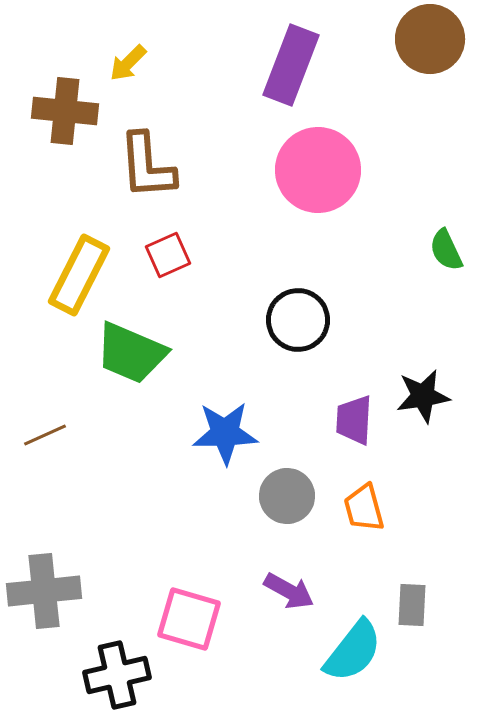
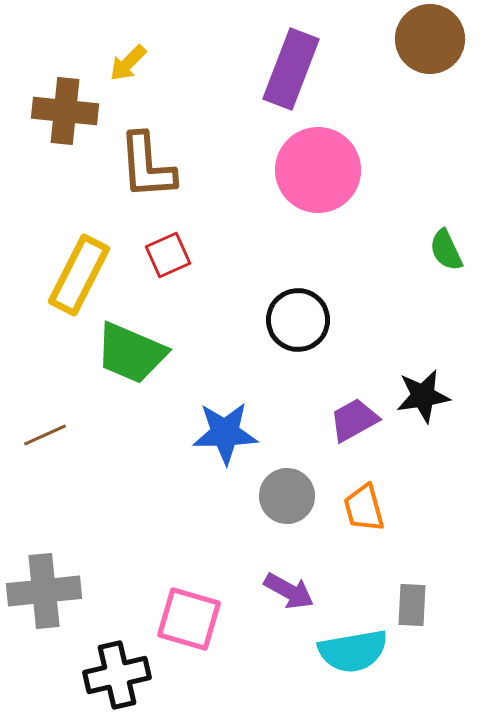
purple rectangle: moved 4 px down
purple trapezoid: rotated 58 degrees clockwise
cyan semicircle: rotated 42 degrees clockwise
